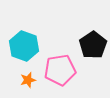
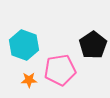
cyan hexagon: moved 1 px up
orange star: moved 1 px right; rotated 14 degrees clockwise
